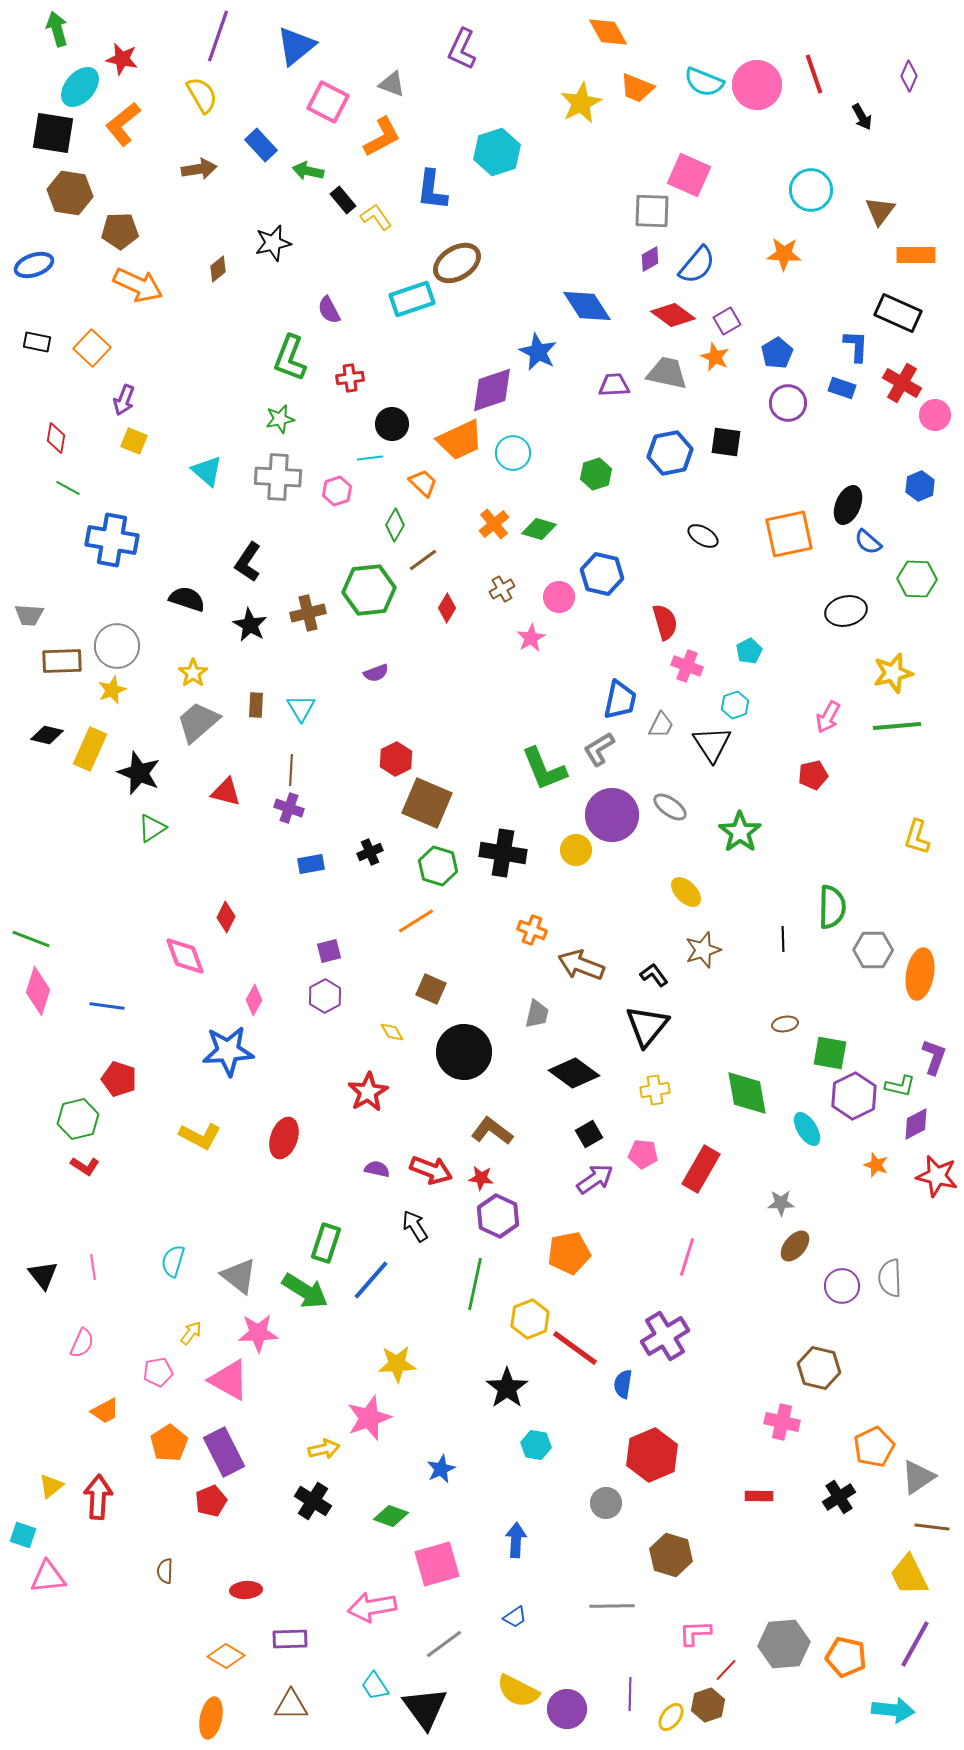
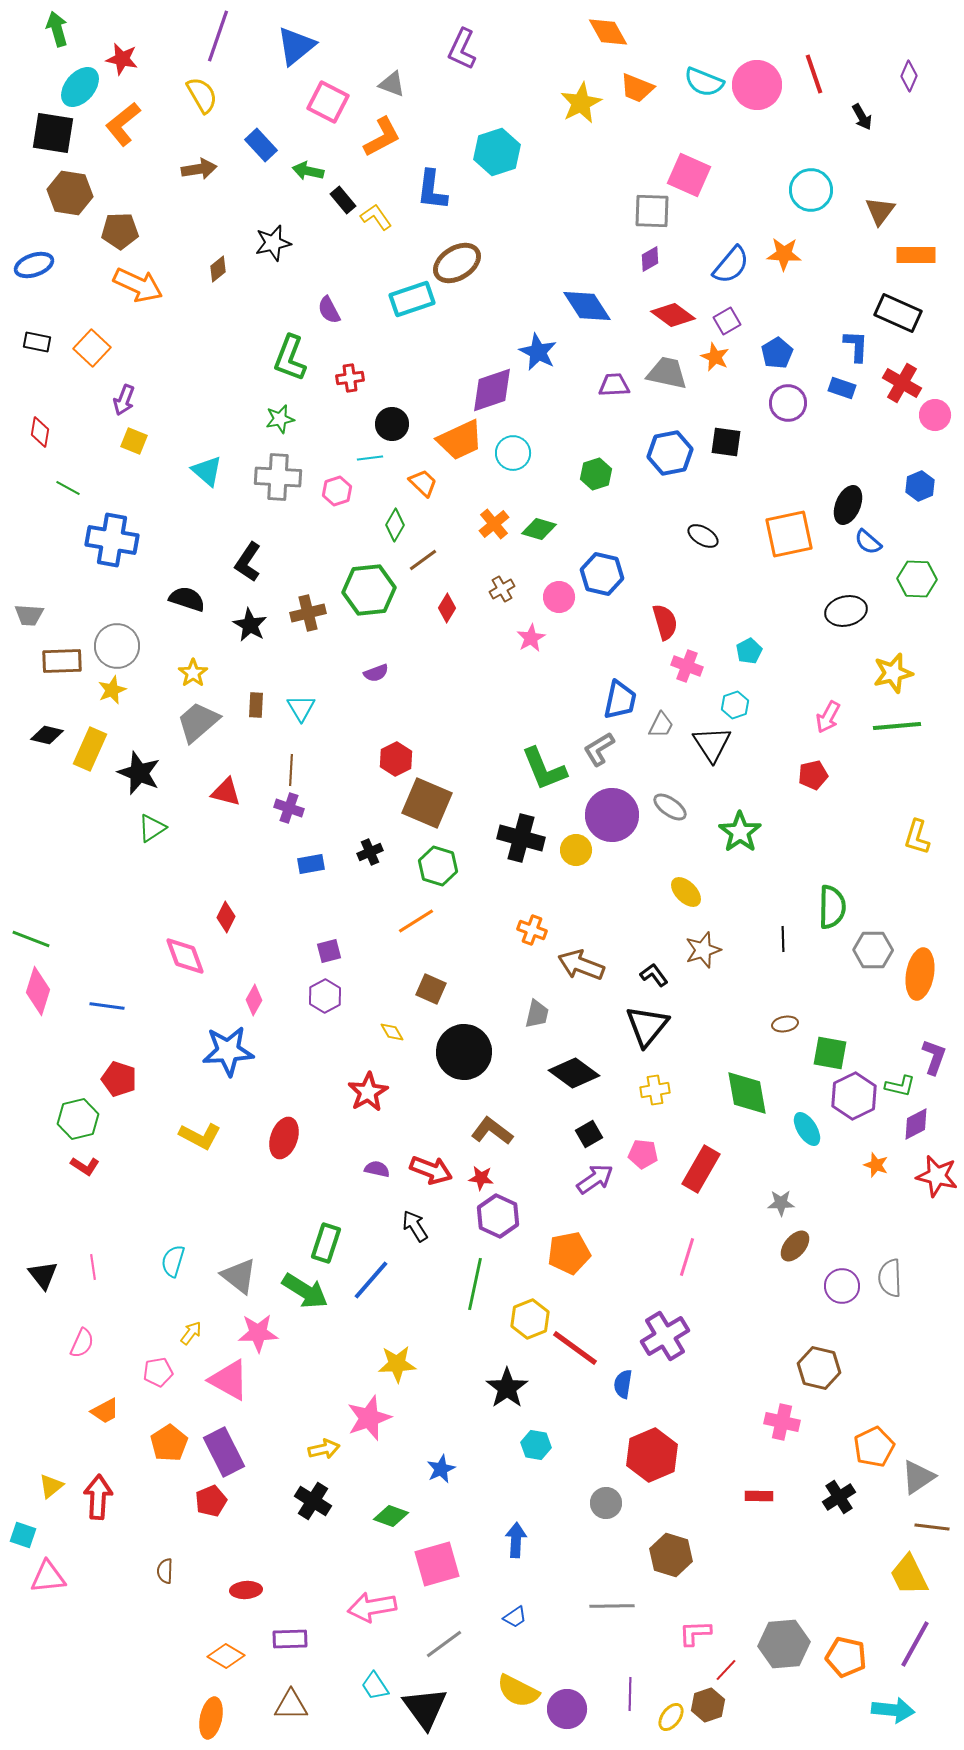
blue semicircle at (697, 265): moved 34 px right
red diamond at (56, 438): moved 16 px left, 6 px up
black cross at (503, 853): moved 18 px right, 15 px up; rotated 6 degrees clockwise
